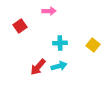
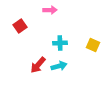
pink arrow: moved 1 px right, 1 px up
yellow square: rotated 16 degrees counterclockwise
red arrow: moved 2 px up
